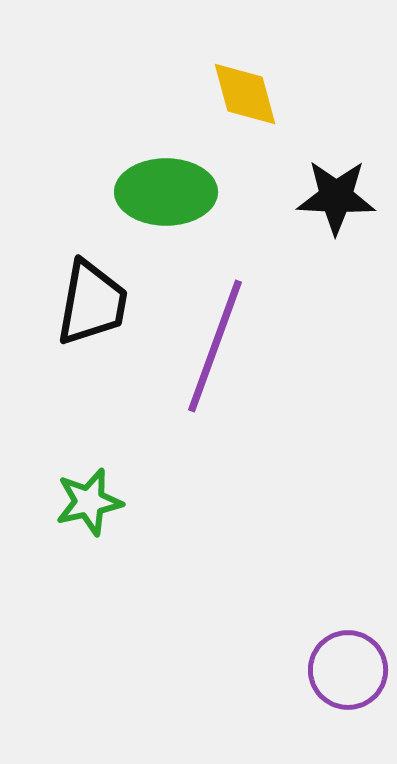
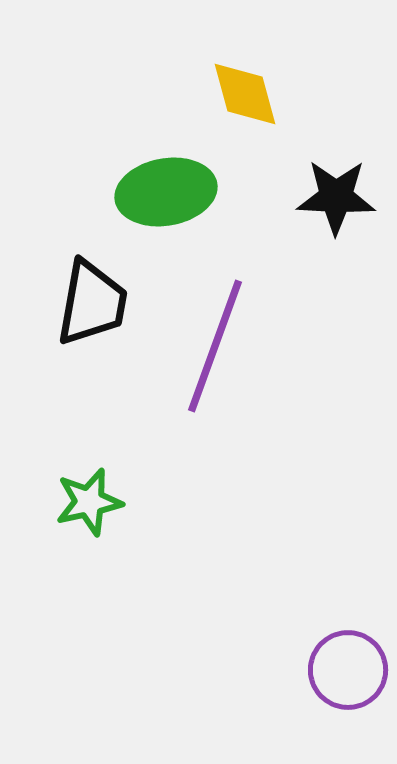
green ellipse: rotated 10 degrees counterclockwise
